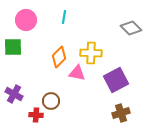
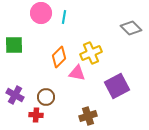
pink circle: moved 15 px right, 7 px up
green square: moved 1 px right, 2 px up
yellow cross: rotated 25 degrees counterclockwise
purple square: moved 1 px right, 6 px down
purple cross: moved 1 px right, 1 px down
brown circle: moved 5 px left, 4 px up
brown cross: moved 33 px left, 3 px down
